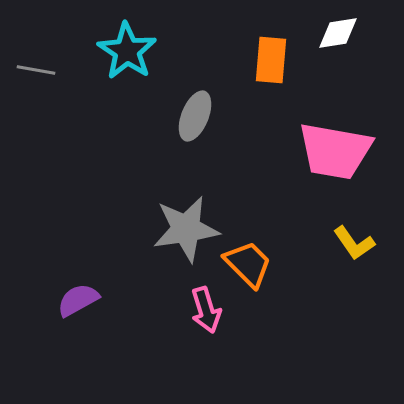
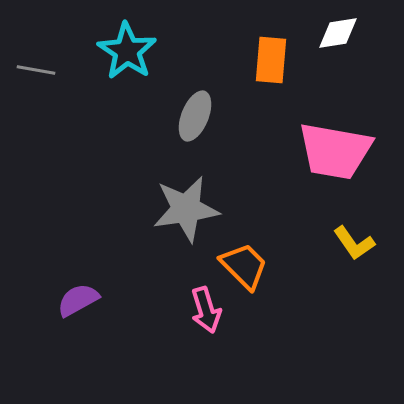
gray star: moved 20 px up
orange trapezoid: moved 4 px left, 2 px down
